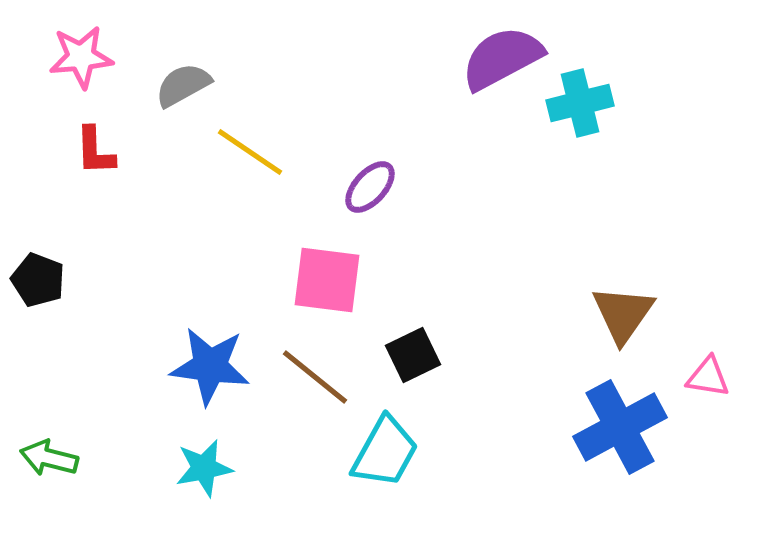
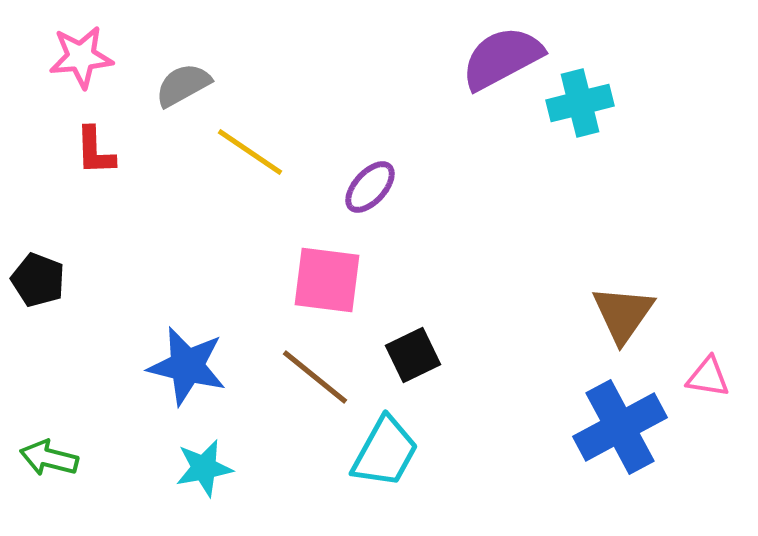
blue star: moved 23 px left; rotated 6 degrees clockwise
